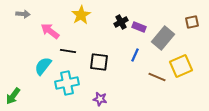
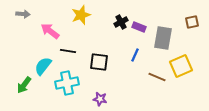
yellow star: rotated 12 degrees clockwise
gray rectangle: rotated 30 degrees counterclockwise
green arrow: moved 11 px right, 11 px up
